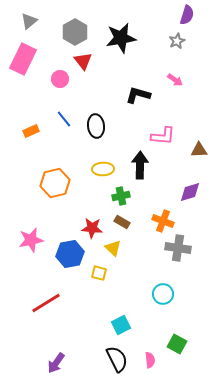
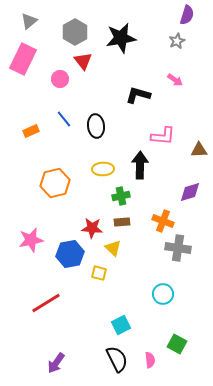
brown rectangle: rotated 35 degrees counterclockwise
